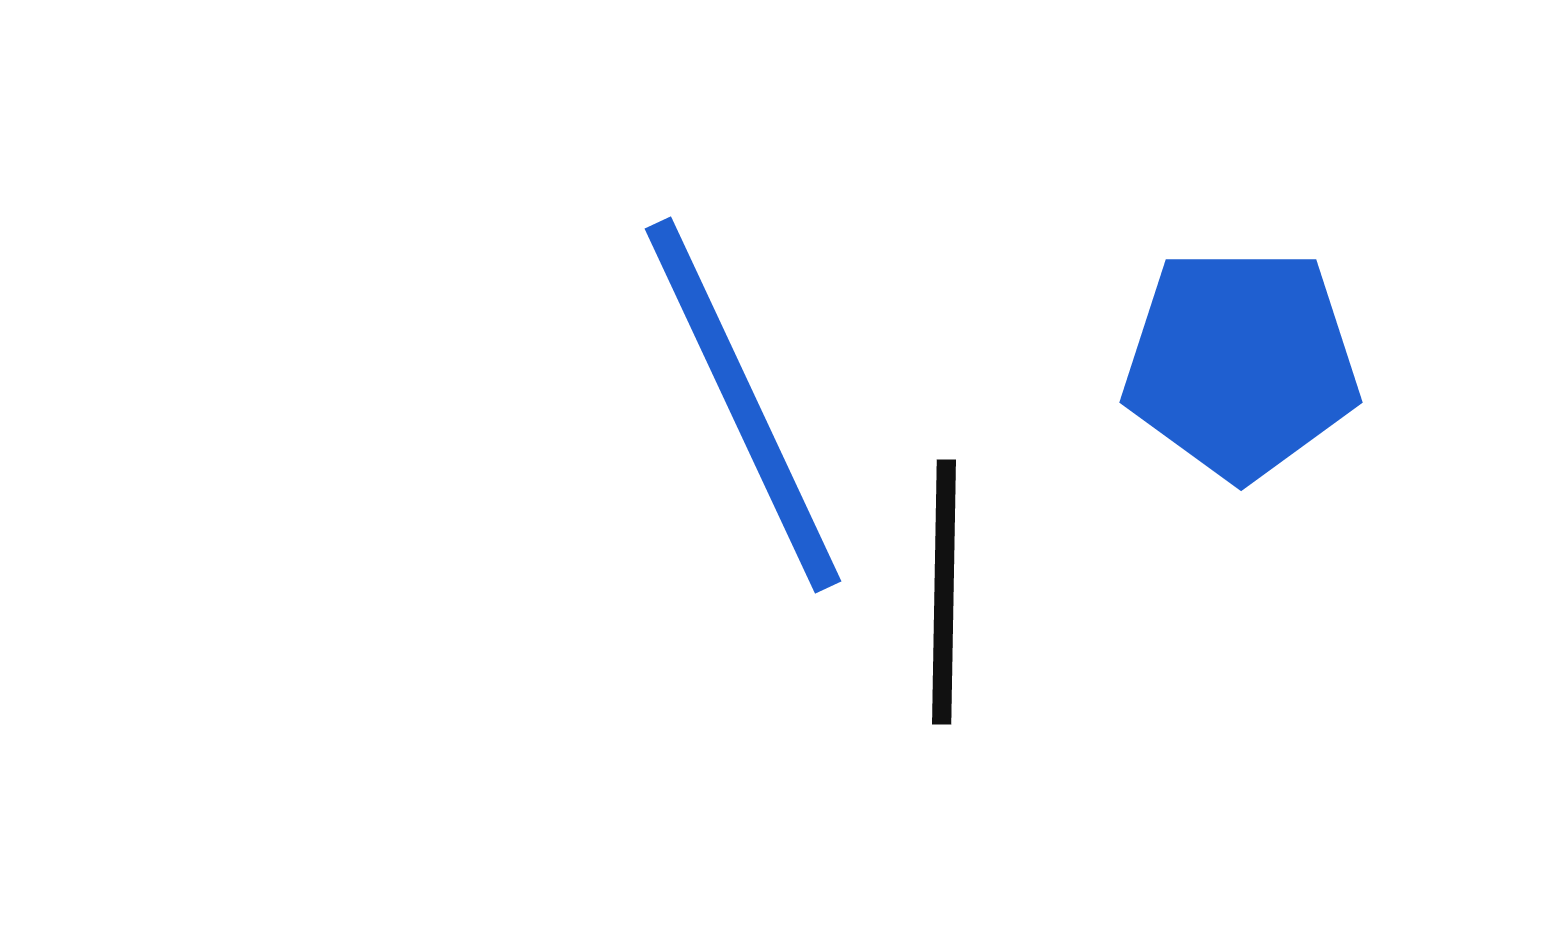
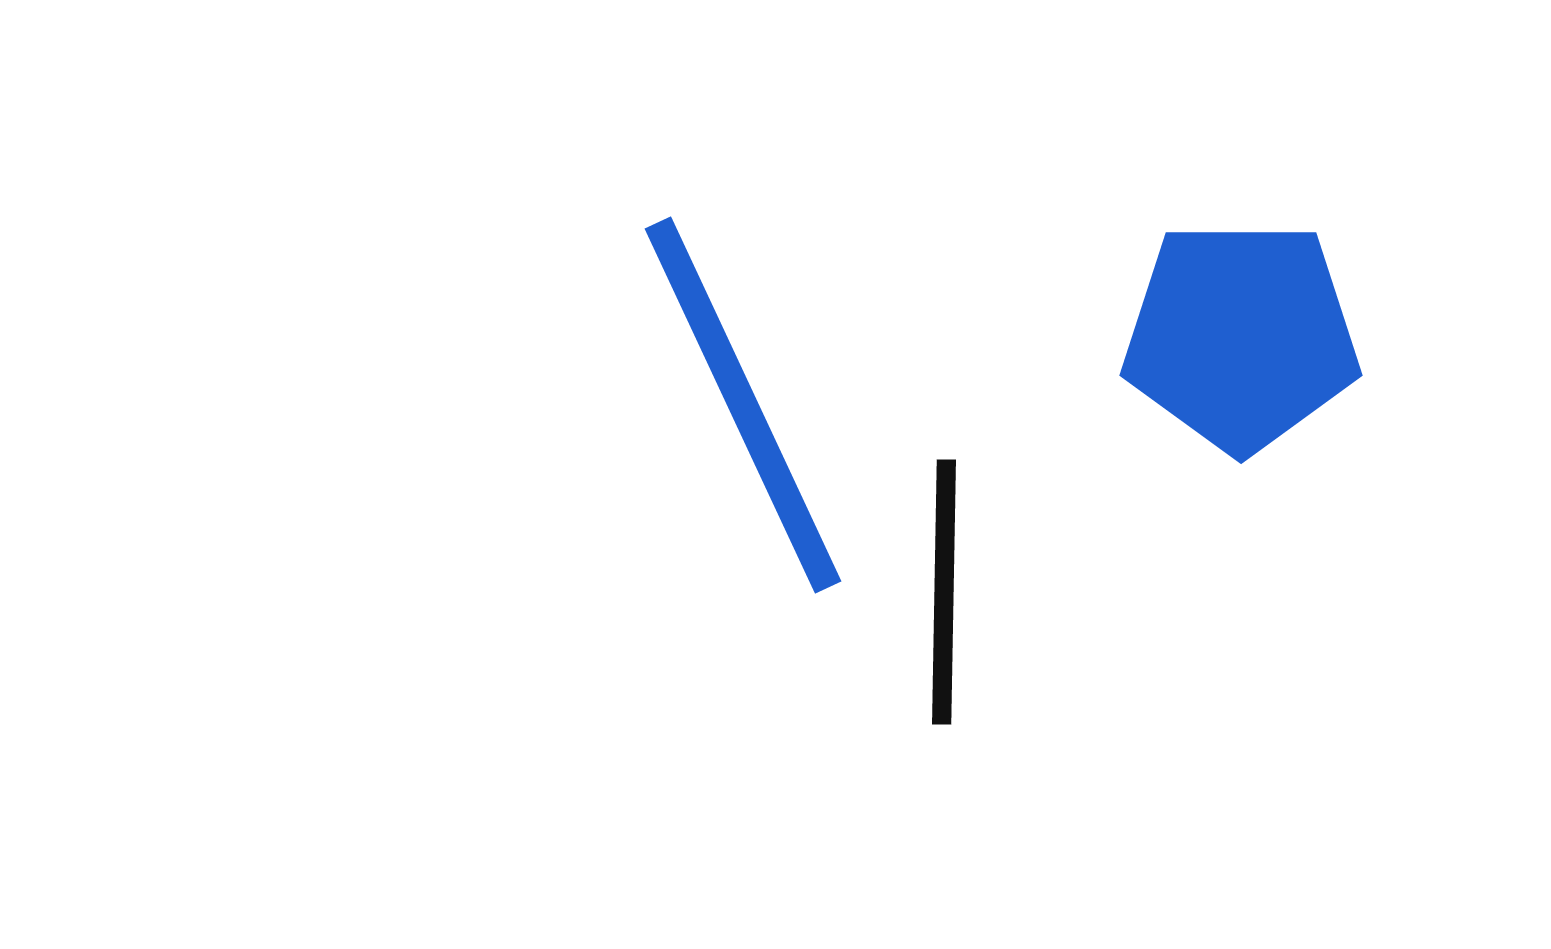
blue pentagon: moved 27 px up
